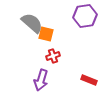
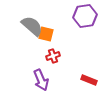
gray semicircle: moved 3 px down
purple arrow: rotated 40 degrees counterclockwise
